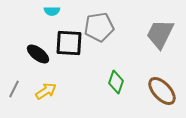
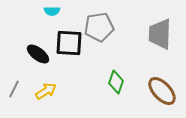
gray trapezoid: rotated 24 degrees counterclockwise
